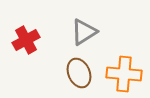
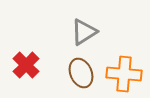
red cross: moved 25 px down; rotated 16 degrees counterclockwise
brown ellipse: moved 2 px right
